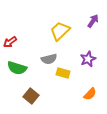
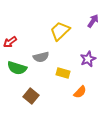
gray semicircle: moved 8 px left, 2 px up
orange semicircle: moved 10 px left, 2 px up
